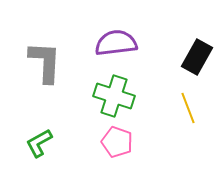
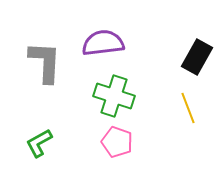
purple semicircle: moved 13 px left
